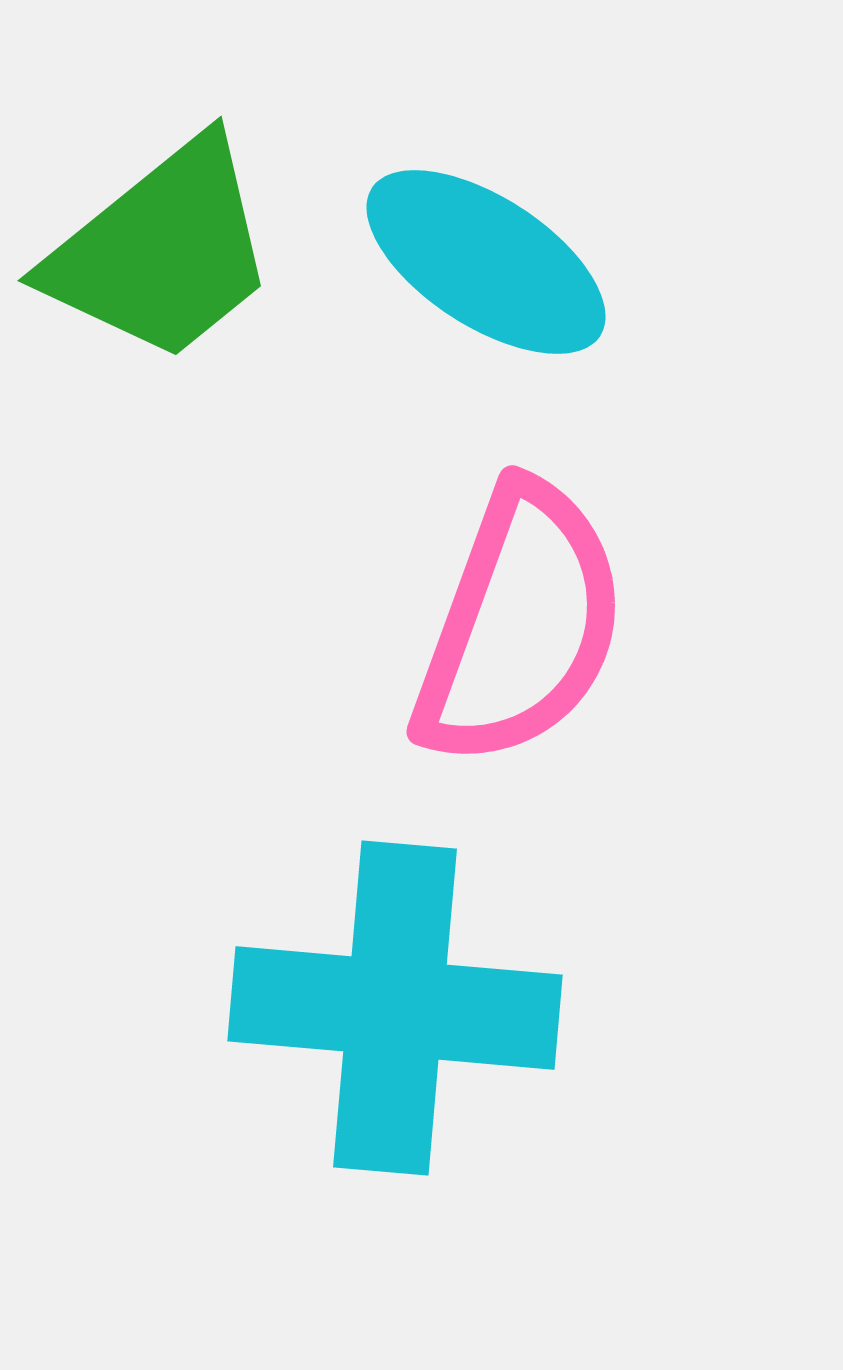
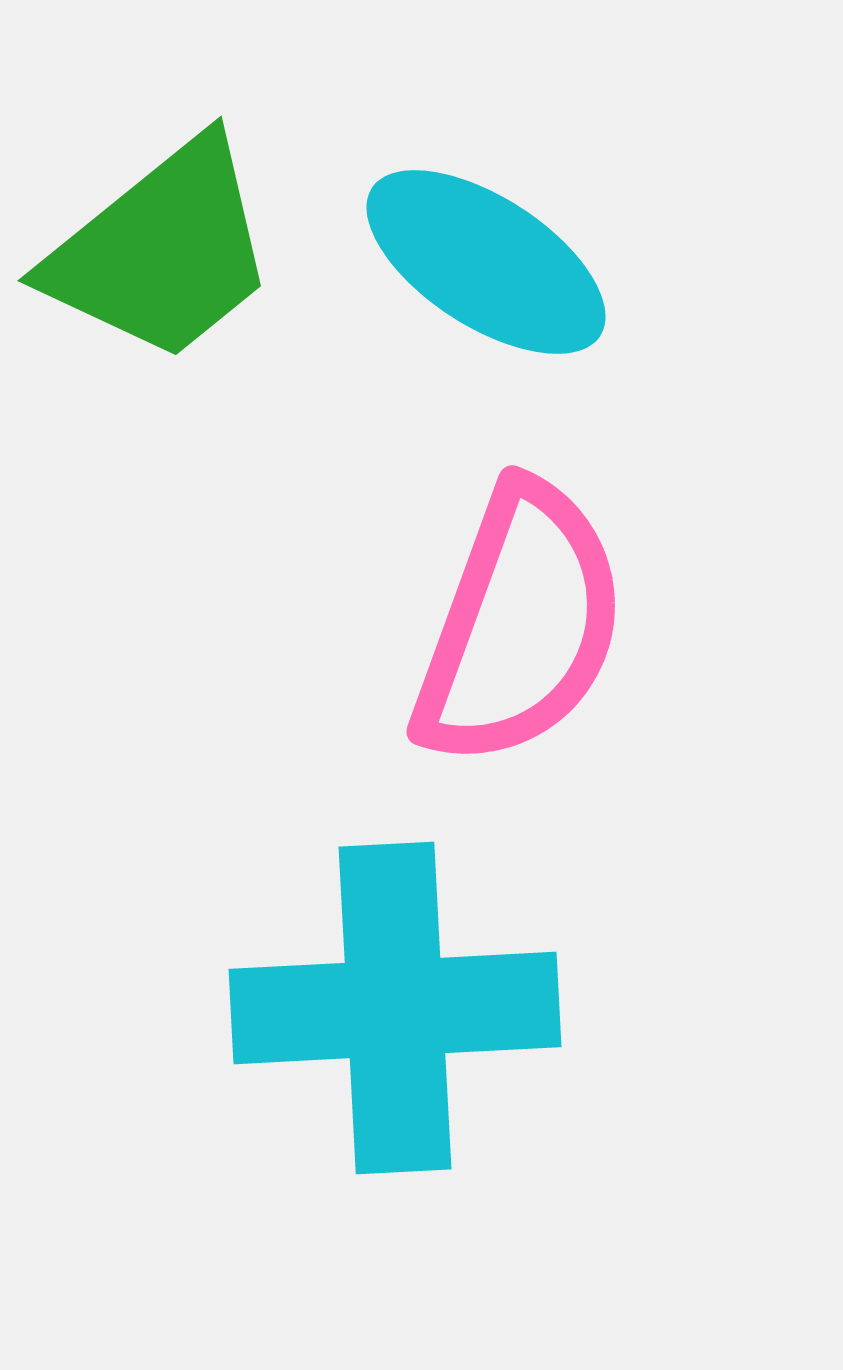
cyan cross: rotated 8 degrees counterclockwise
